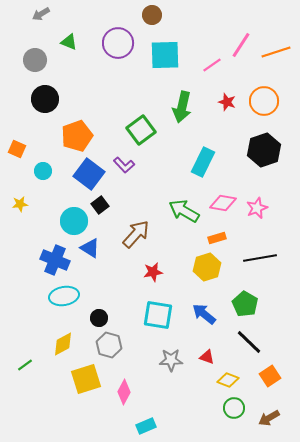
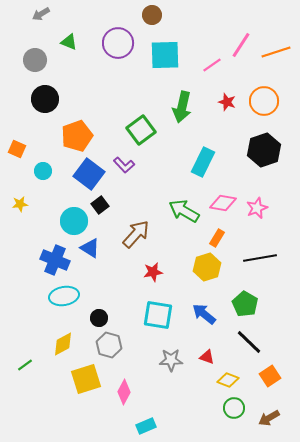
orange rectangle at (217, 238): rotated 42 degrees counterclockwise
